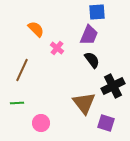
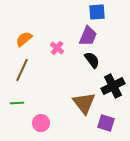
orange semicircle: moved 12 px left, 10 px down; rotated 84 degrees counterclockwise
purple trapezoid: moved 1 px left, 1 px down
